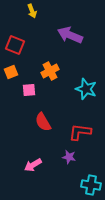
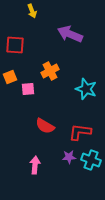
purple arrow: moved 1 px up
red square: rotated 18 degrees counterclockwise
orange square: moved 1 px left, 5 px down
pink square: moved 1 px left, 1 px up
red semicircle: moved 2 px right, 4 px down; rotated 30 degrees counterclockwise
purple star: rotated 16 degrees counterclockwise
pink arrow: moved 2 px right; rotated 126 degrees clockwise
cyan cross: moved 25 px up; rotated 12 degrees clockwise
